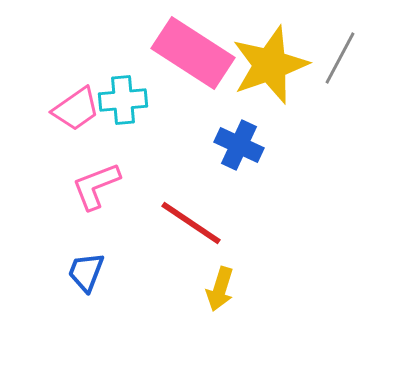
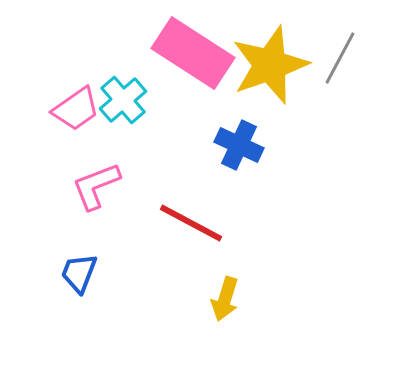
cyan cross: rotated 36 degrees counterclockwise
red line: rotated 6 degrees counterclockwise
blue trapezoid: moved 7 px left, 1 px down
yellow arrow: moved 5 px right, 10 px down
